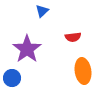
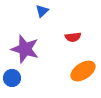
purple star: moved 2 px left; rotated 20 degrees counterclockwise
orange ellipse: rotated 65 degrees clockwise
